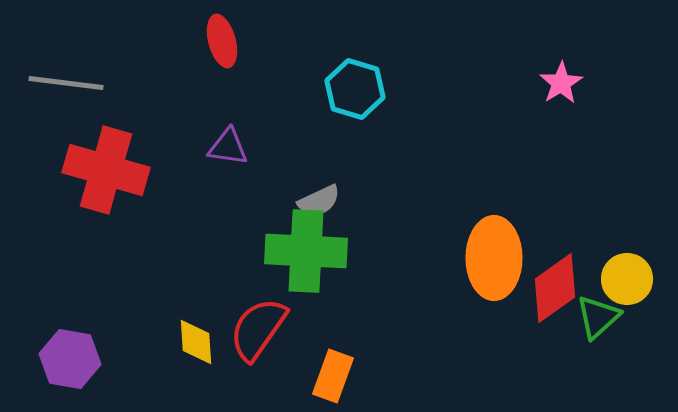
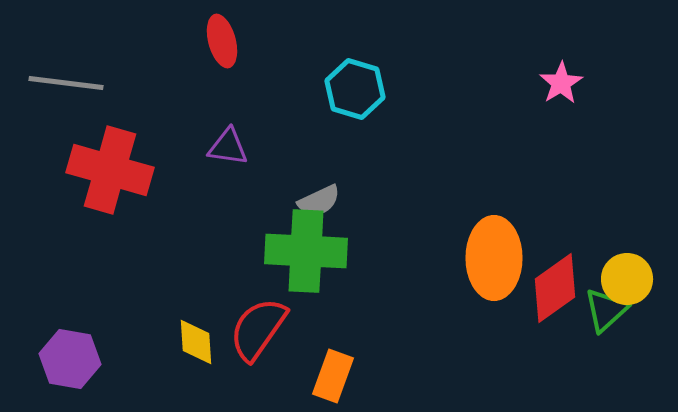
red cross: moved 4 px right
green triangle: moved 8 px right, 7 px up
